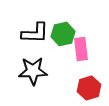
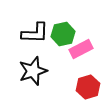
pink rectangle: rotated 70 degrees clockwise
black star: rotated 16 degrees counterclockwise
red hexagon: moved 1 px left, 1 px up
